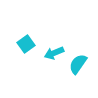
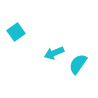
cyan square: moved 10 px left, 12 px up
